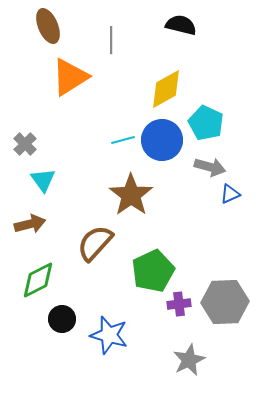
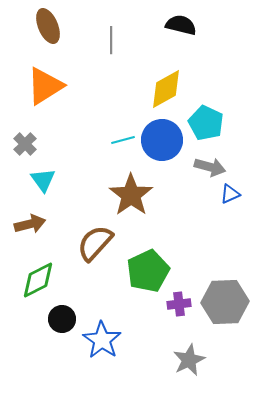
orange triangle: moved 25 px left, 9 px down
green pentagon: moved 5 px left
blue star: moved 7 px left, 5 px down; rotated 18 degrees clockwise
